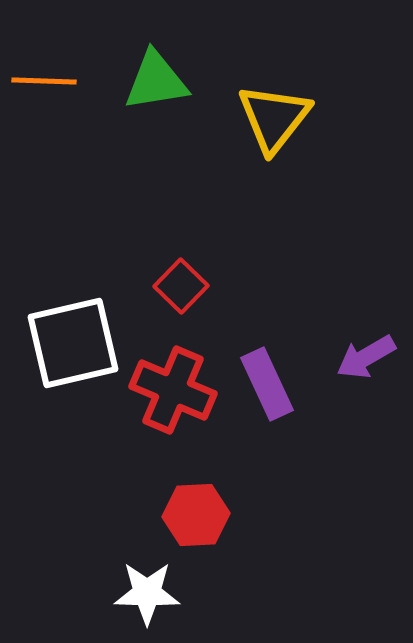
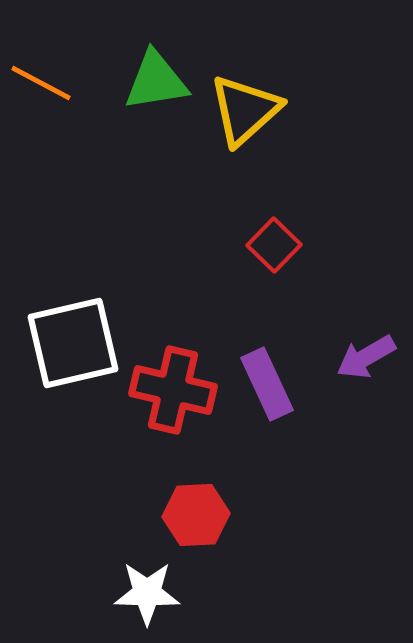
orange line: moved 3 px left, 2 px down; rotated 26 degrees clockwise
yellow triangle: moved 29 px left, 8 px up; rotated 10 degrees clockwise
red square: moved 93 px right, 41 px up
red cross: rotated 10 degrees counterclockwise
